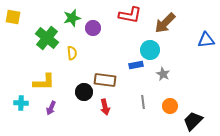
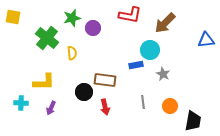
black trapezoid: rotated 145 degrees clockwise
